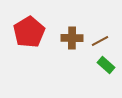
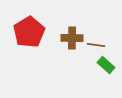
brown line: moved 4 px left, 4 px down; rotated 36 degrees clockwise
